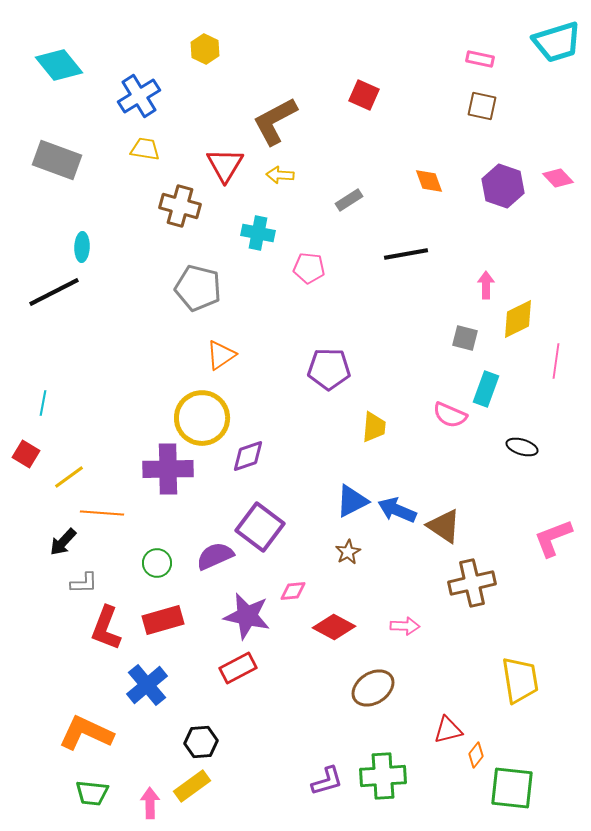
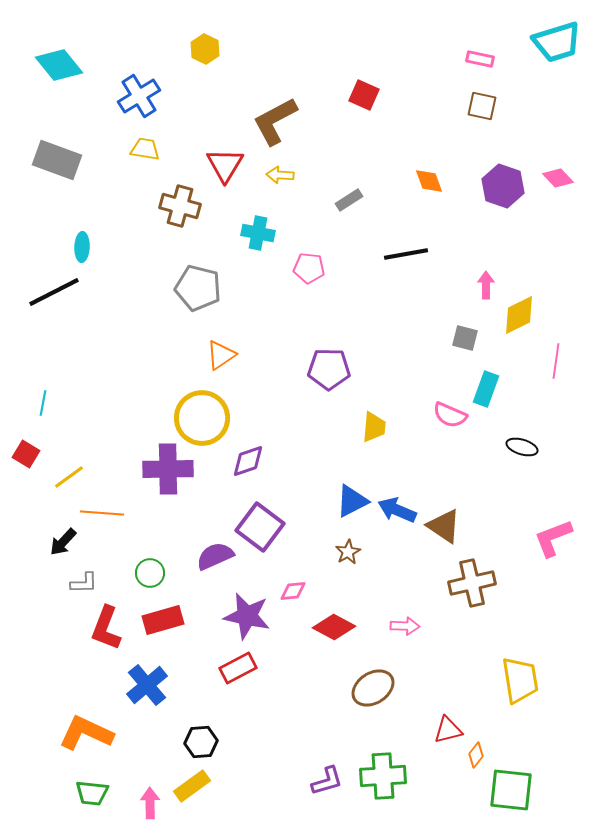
yellow diamond at (518, 319): moved 1 px right, 4 px up
purple diamond at (248, 456): moved 5 px down
green circle at (157, 563): moved 7 px left, 10 px down
green square at (512, 788): moved 1 px left, 2 px down
